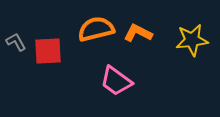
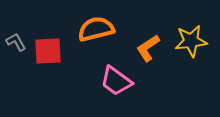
orange L-shape: moved 10 px right, 15 px down; rotated 60 degrees counterclockwise
yellow star: moved 1 px left, 1 px down
